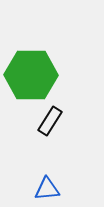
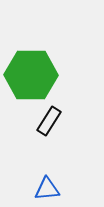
black rectangle: moved 1 px left
